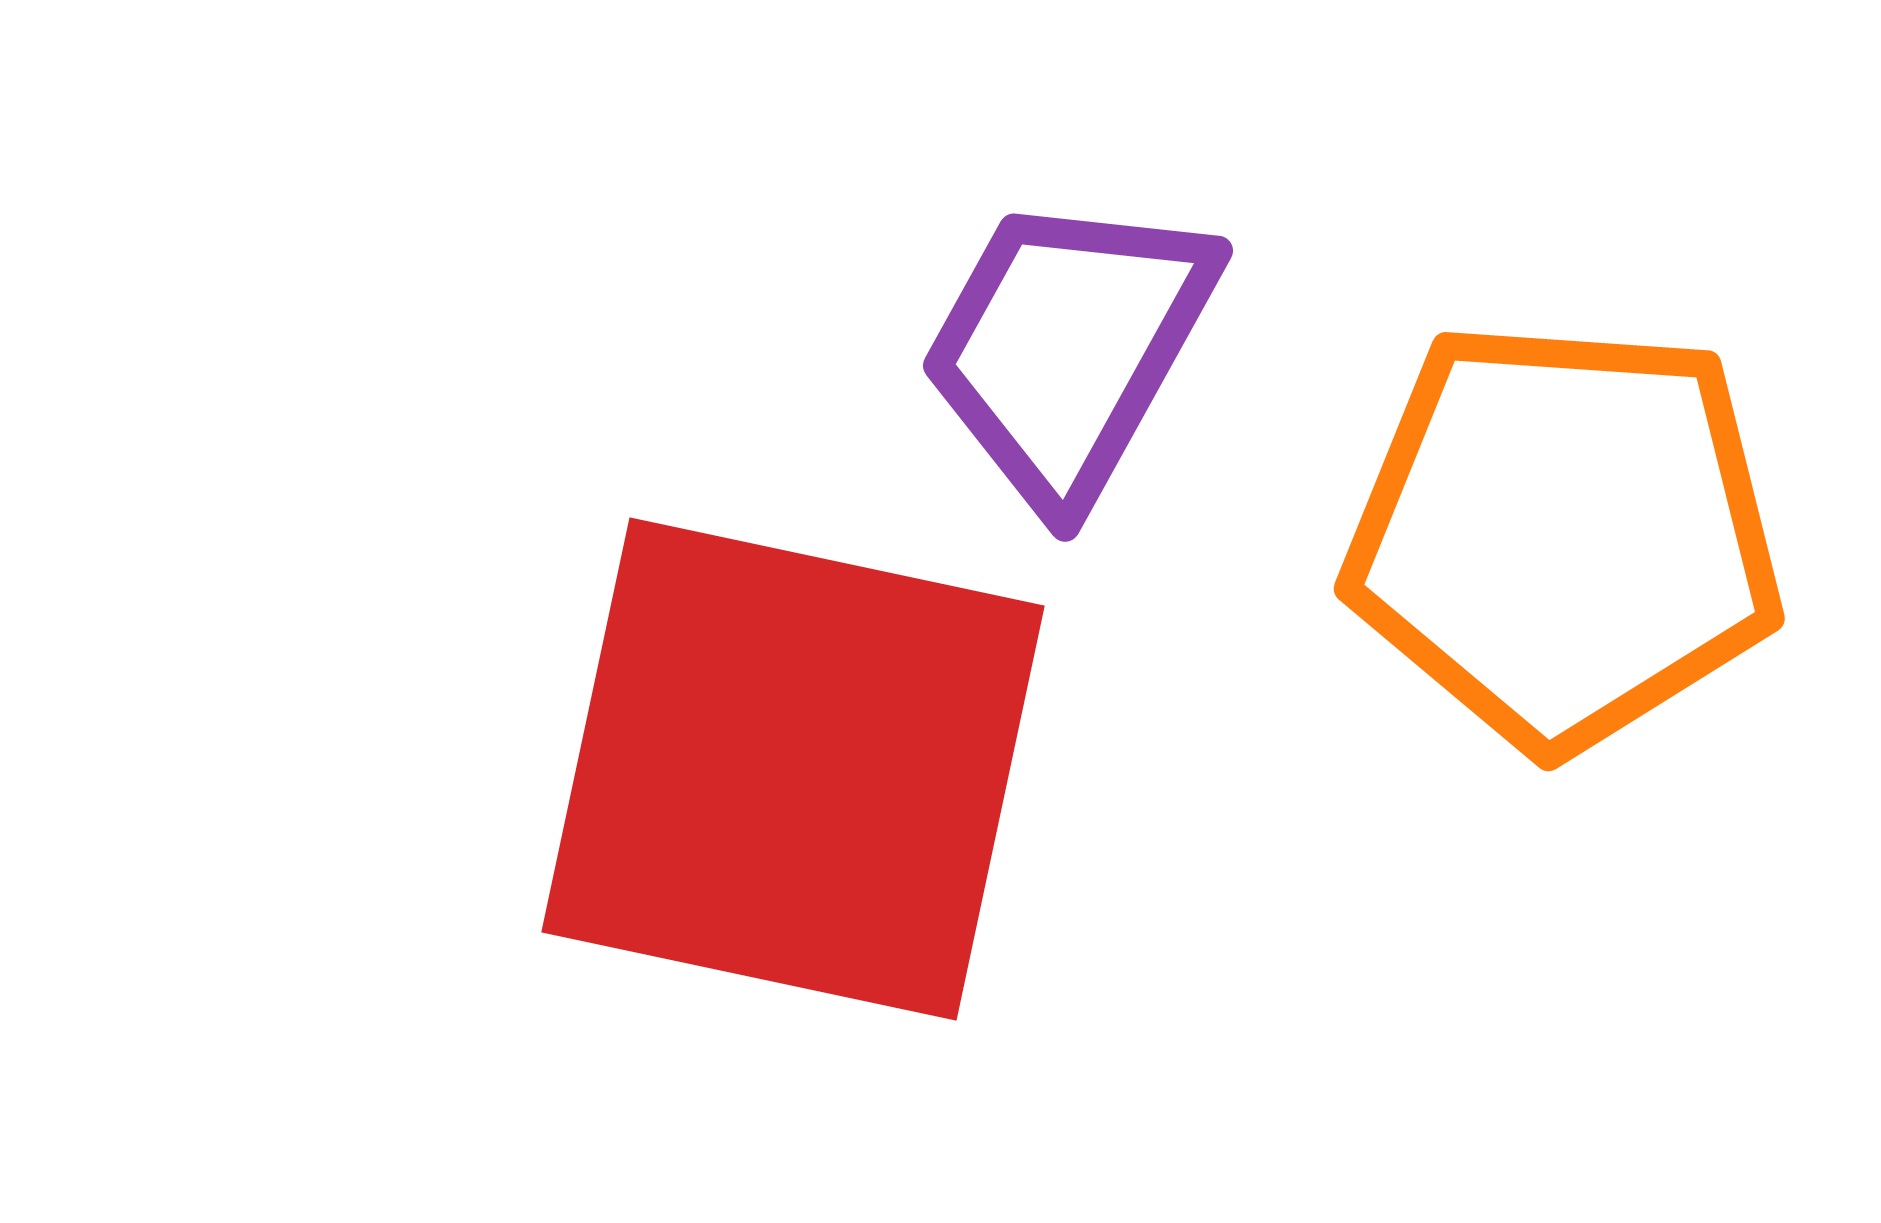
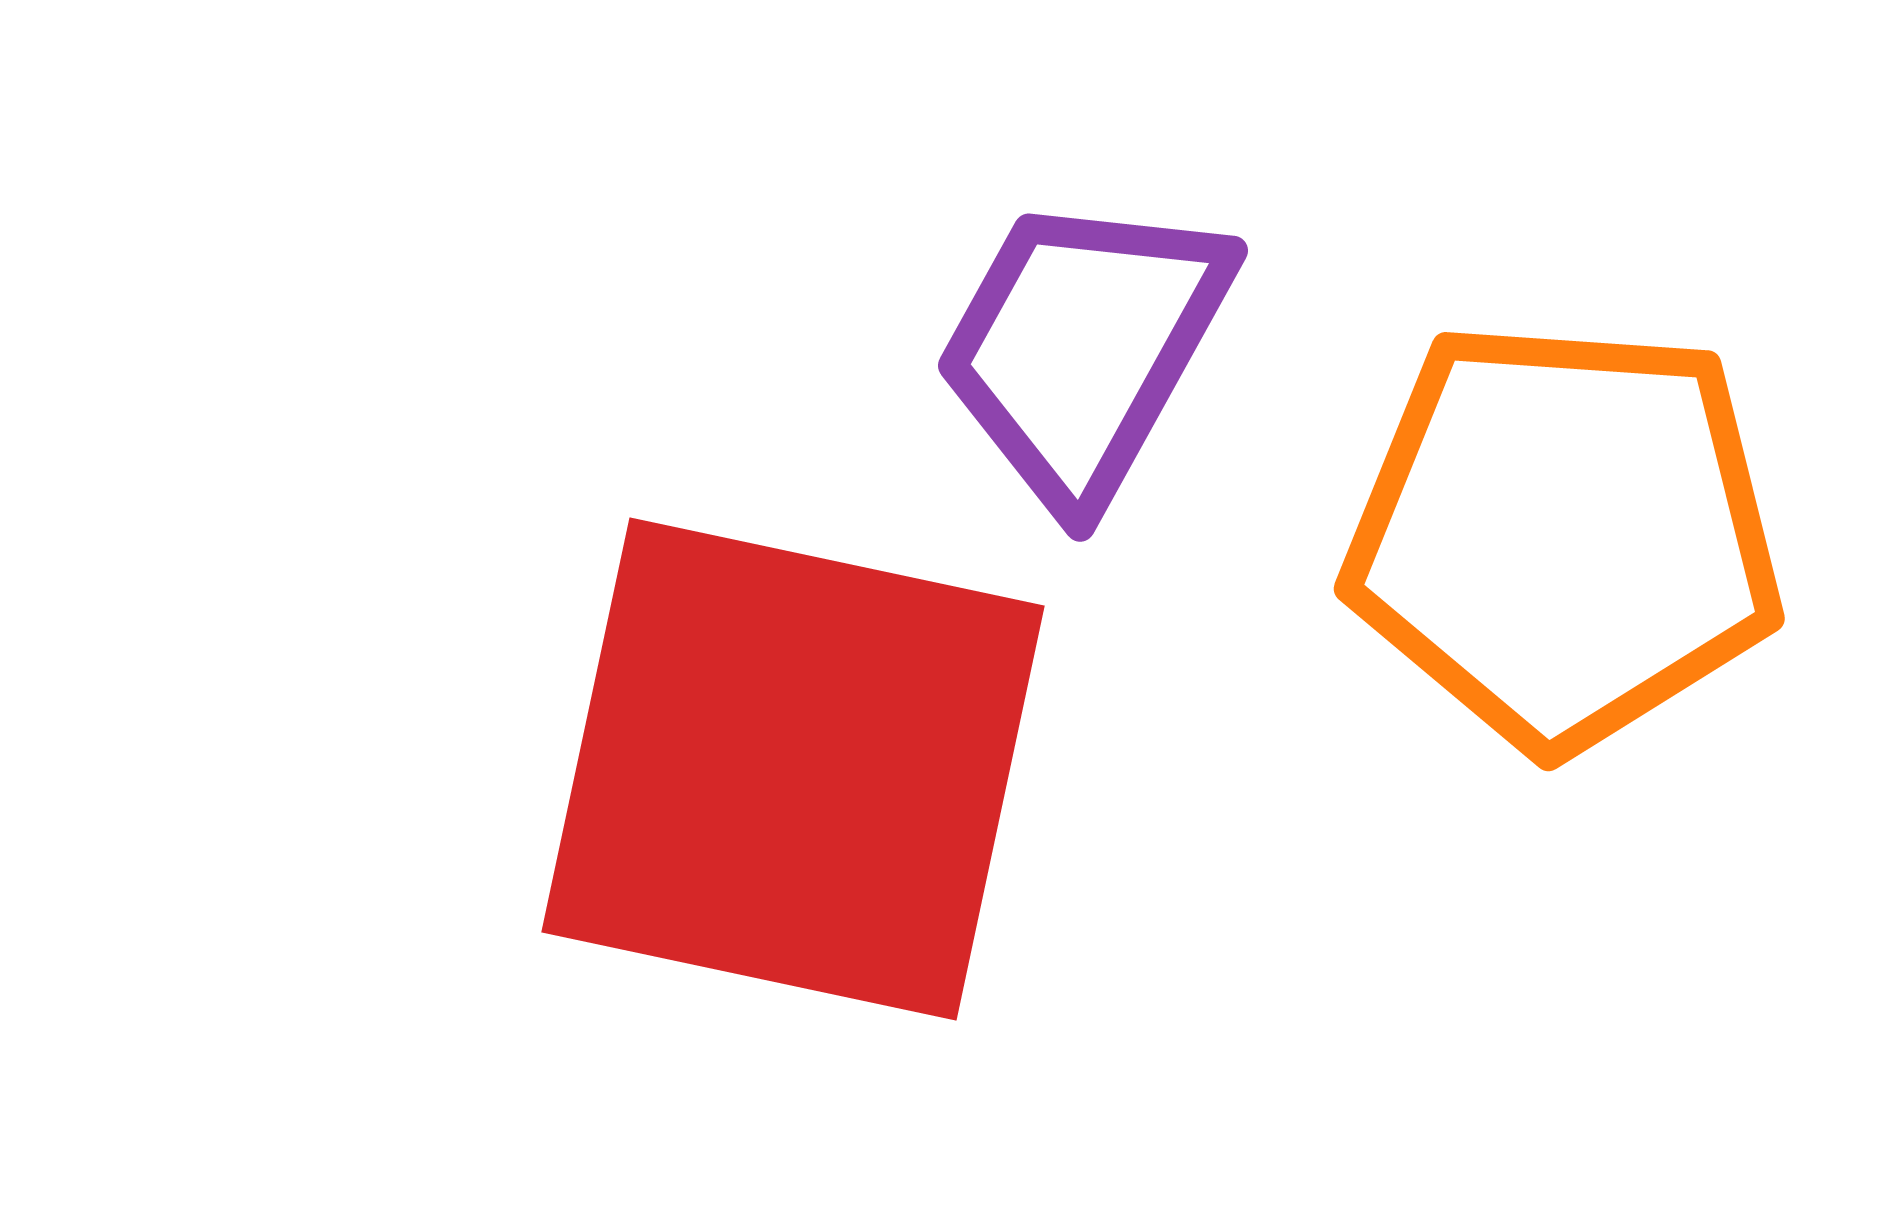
purple trapezoid: moved 15 px right
